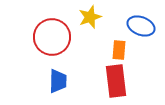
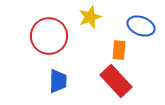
red circle: moved 3 px left, 1 px up
red rectangle: rotated 36 degrees counterclockwise
